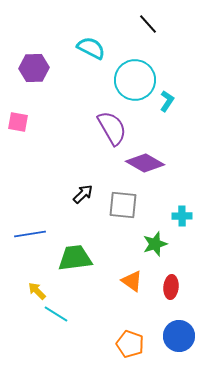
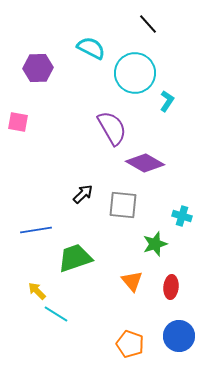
purple hexagon: moved 4 px right
cyan circle: moved 7 px up
cyan cross: rotated 18 degrees clockwise
blue line: moved 6 px right, 4 px up
green trapezoid: rotated 12 degrees counterclockwise
orange triangle: rotated 15 degrees clockwise
